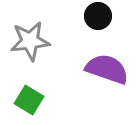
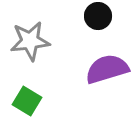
purple semicircle: rotated 36 degrees counterclockwise
green square: moved 2 px left, 1 px down
